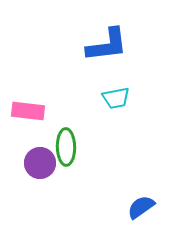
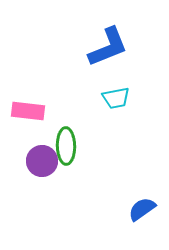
blue L-shape: moved 1 px right, 2 px down; rotated 15 degrees counterclockwise
green ellipse: moved 1 px up
purple circle: moved 2 px right, 2 px up
blue semicircle: moved 1 px right, 2 px down
